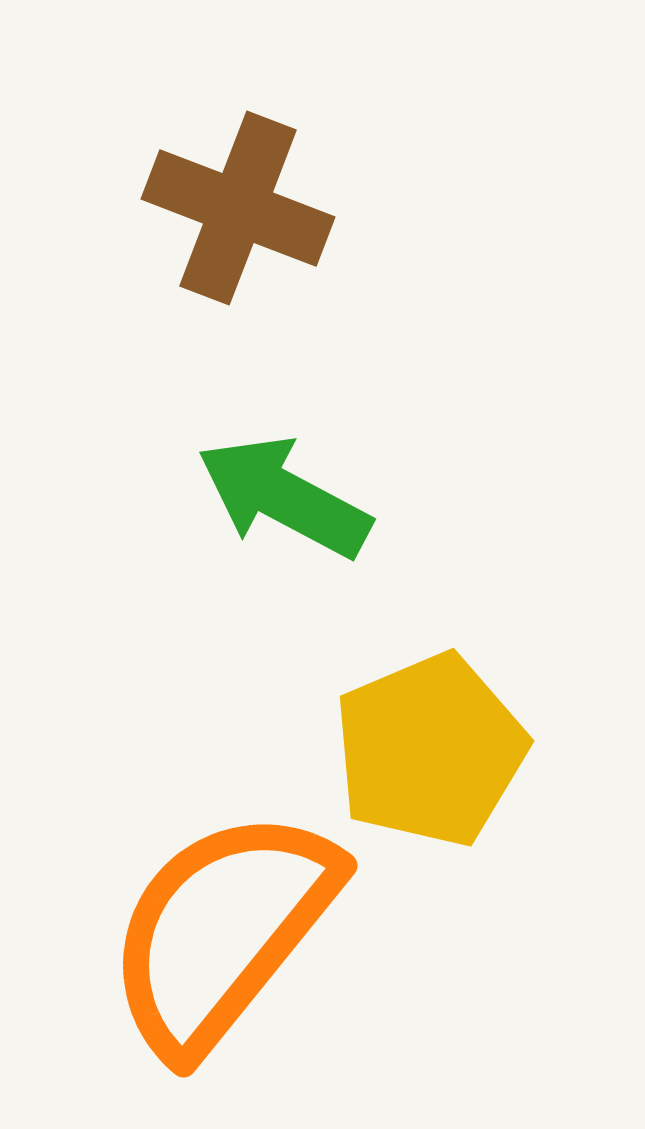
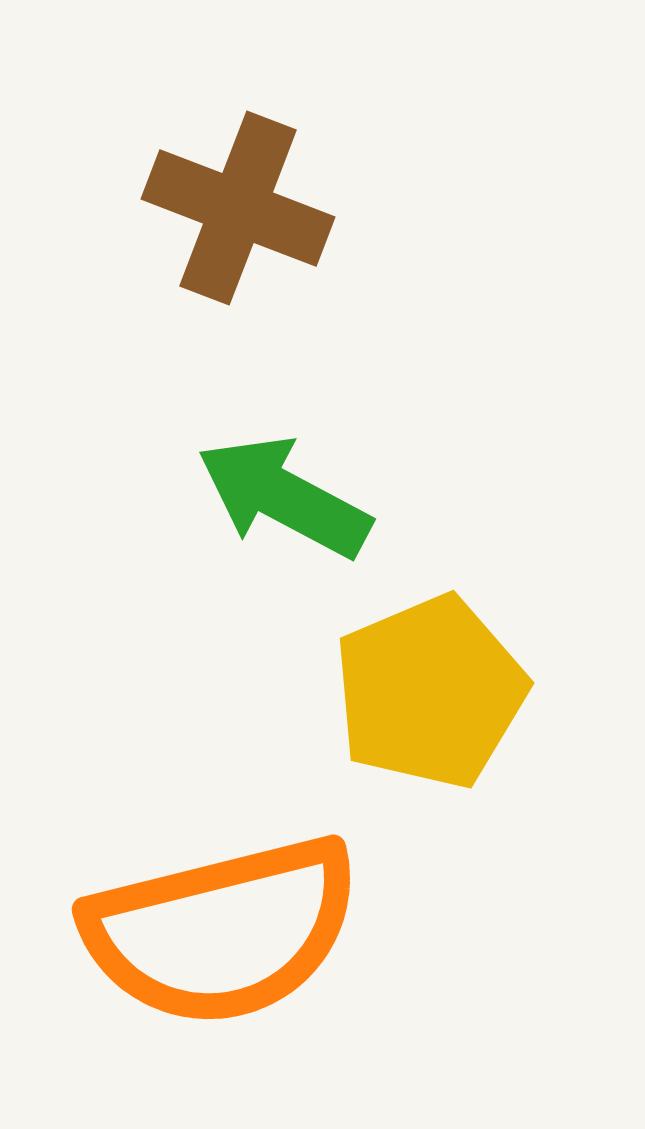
yellow pentagon: moved 58 px up
orange semicircle: rotated 143 degrees counterclockwise
